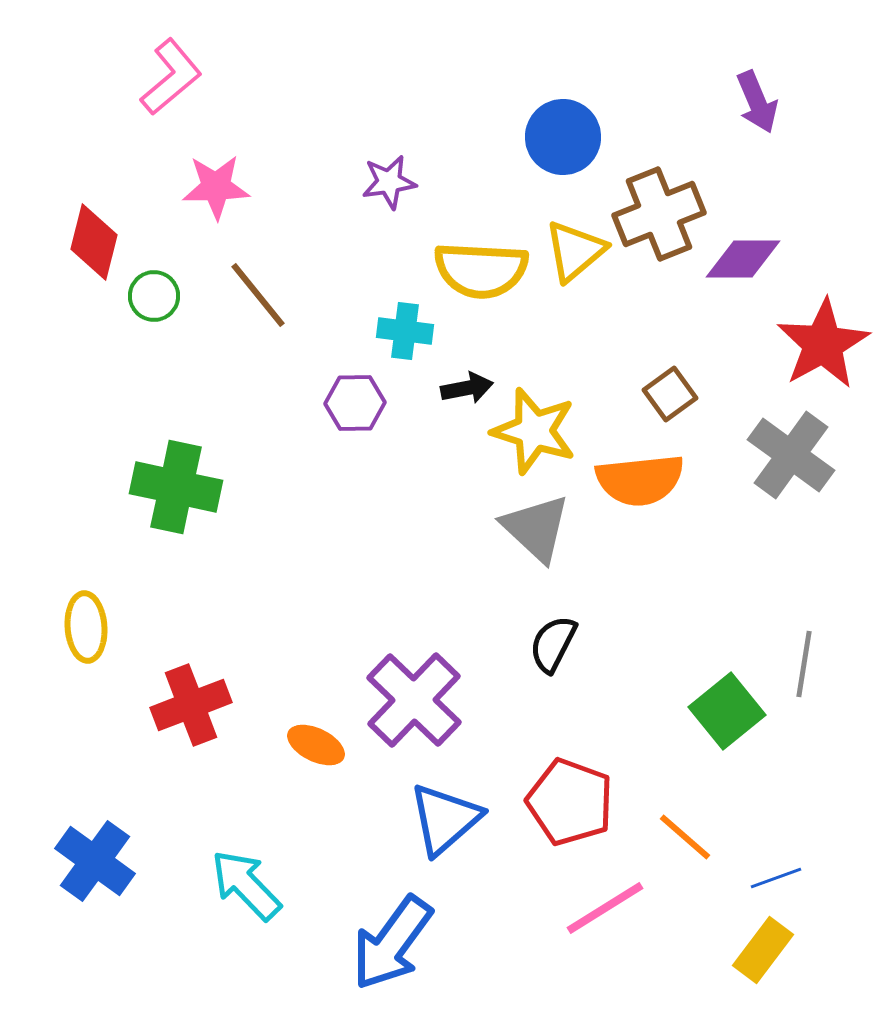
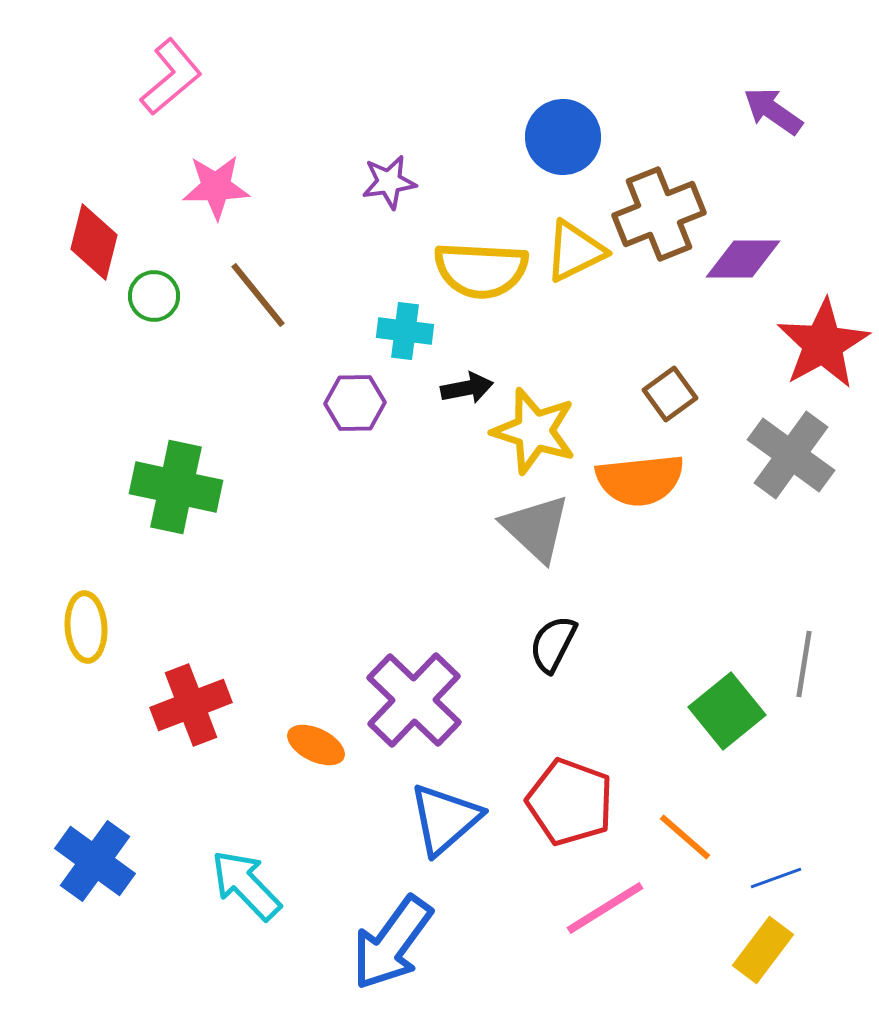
purple arrow: moved 16 px right, 9 px down; rotated 148 degrees clockwise
yellow triangle: rotated 14 degrees clockwise
